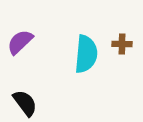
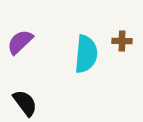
brown cross: moved 3 px up
